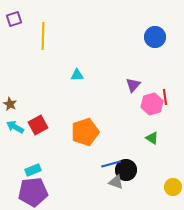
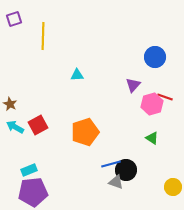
blue circle: moved 20 px down
red line: rotated 63 degrees counterclockwise
cyan rectangle: moved 4 px left
